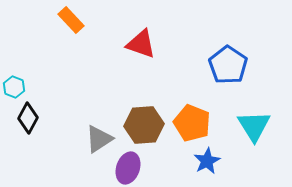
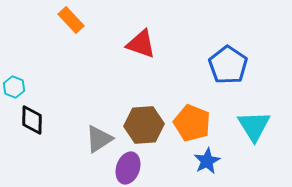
black diamond: moved 4 px right, 2 px down; rotated 28 degrees counterclockwise
